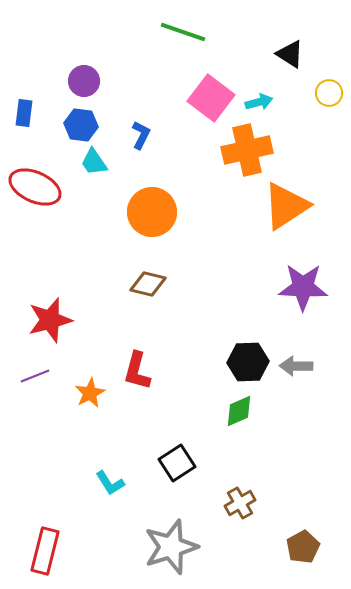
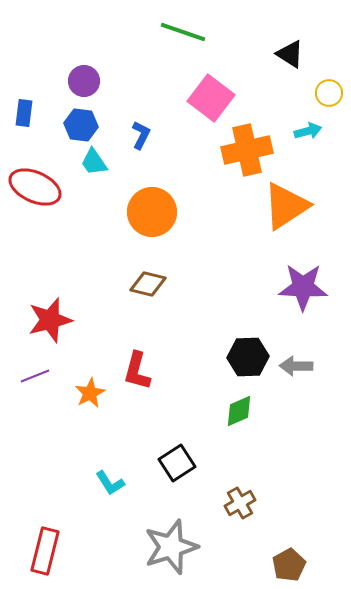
cyan arrow: moved 49 px right, 29 px down
black hexagon: moved 5 px up
brown pentagon: moved 14 px left, 18 px down
